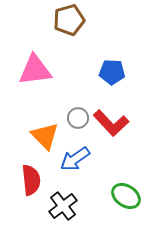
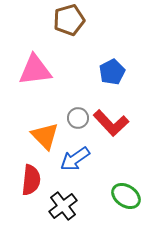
blue pentagon: rotated 30 degrees counterclockwise
red semicircle: rotated 12 degrees clockwise
